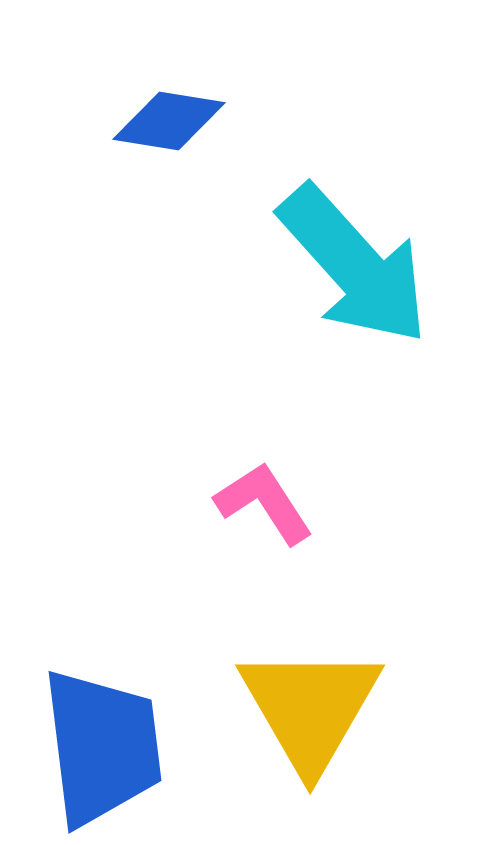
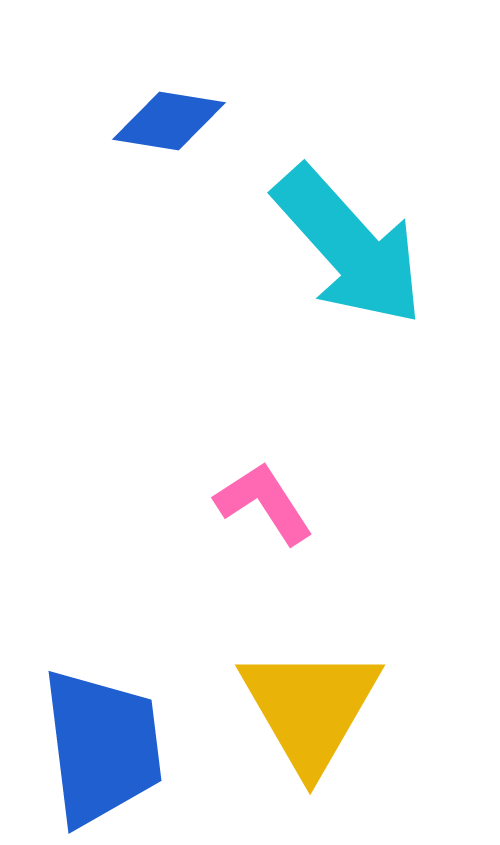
cyan arrow: moved 5 px left, 19 px up
